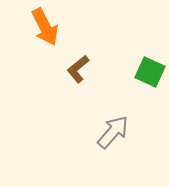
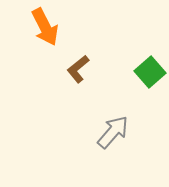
green square: rotated 24 degrees clockwise
